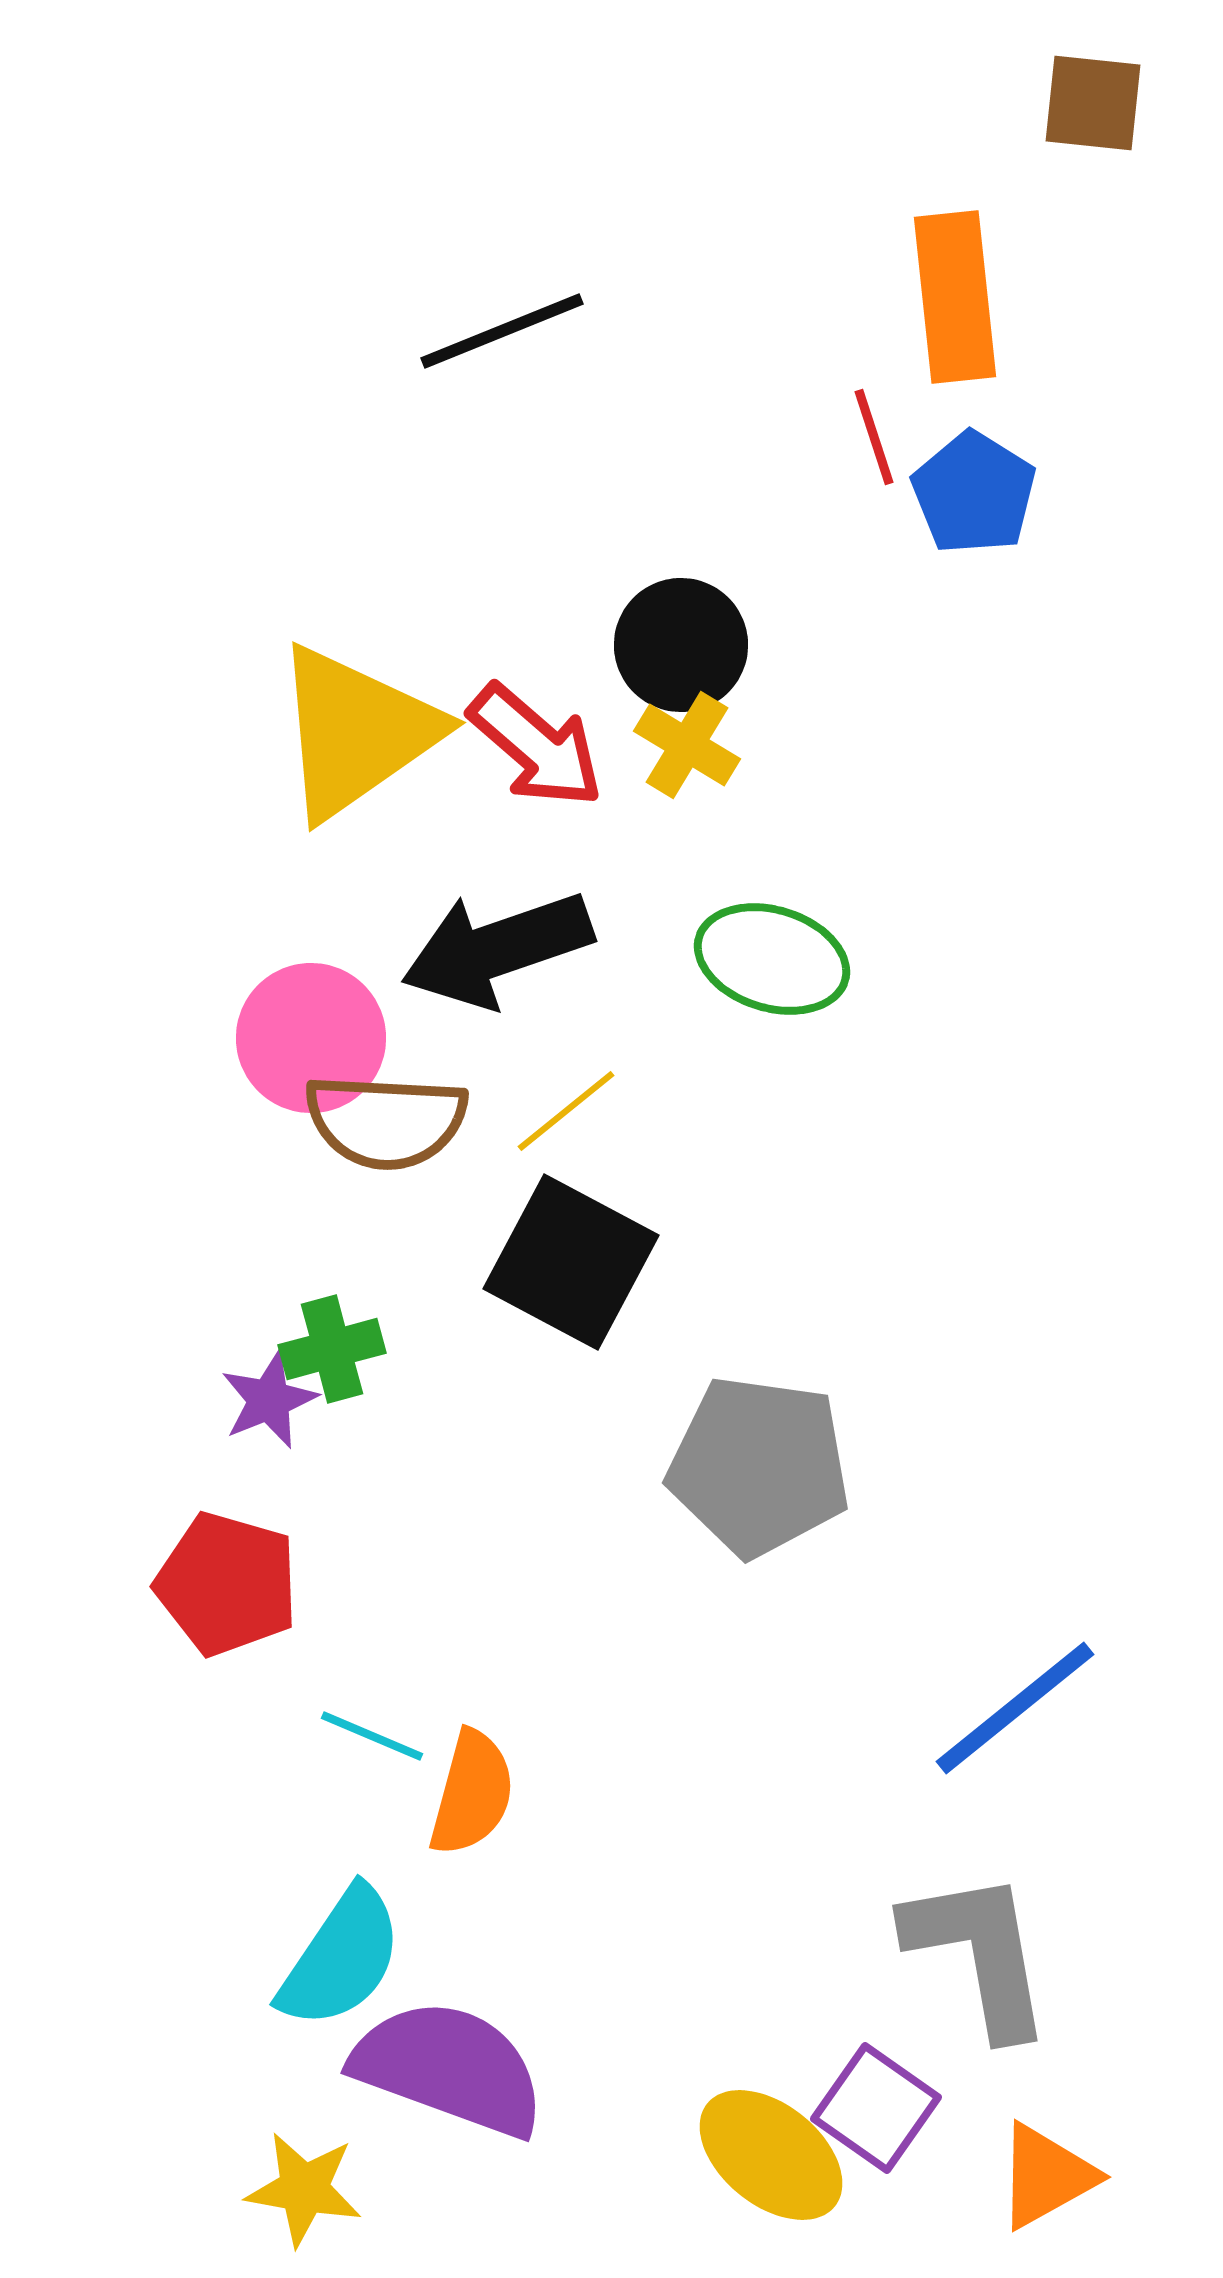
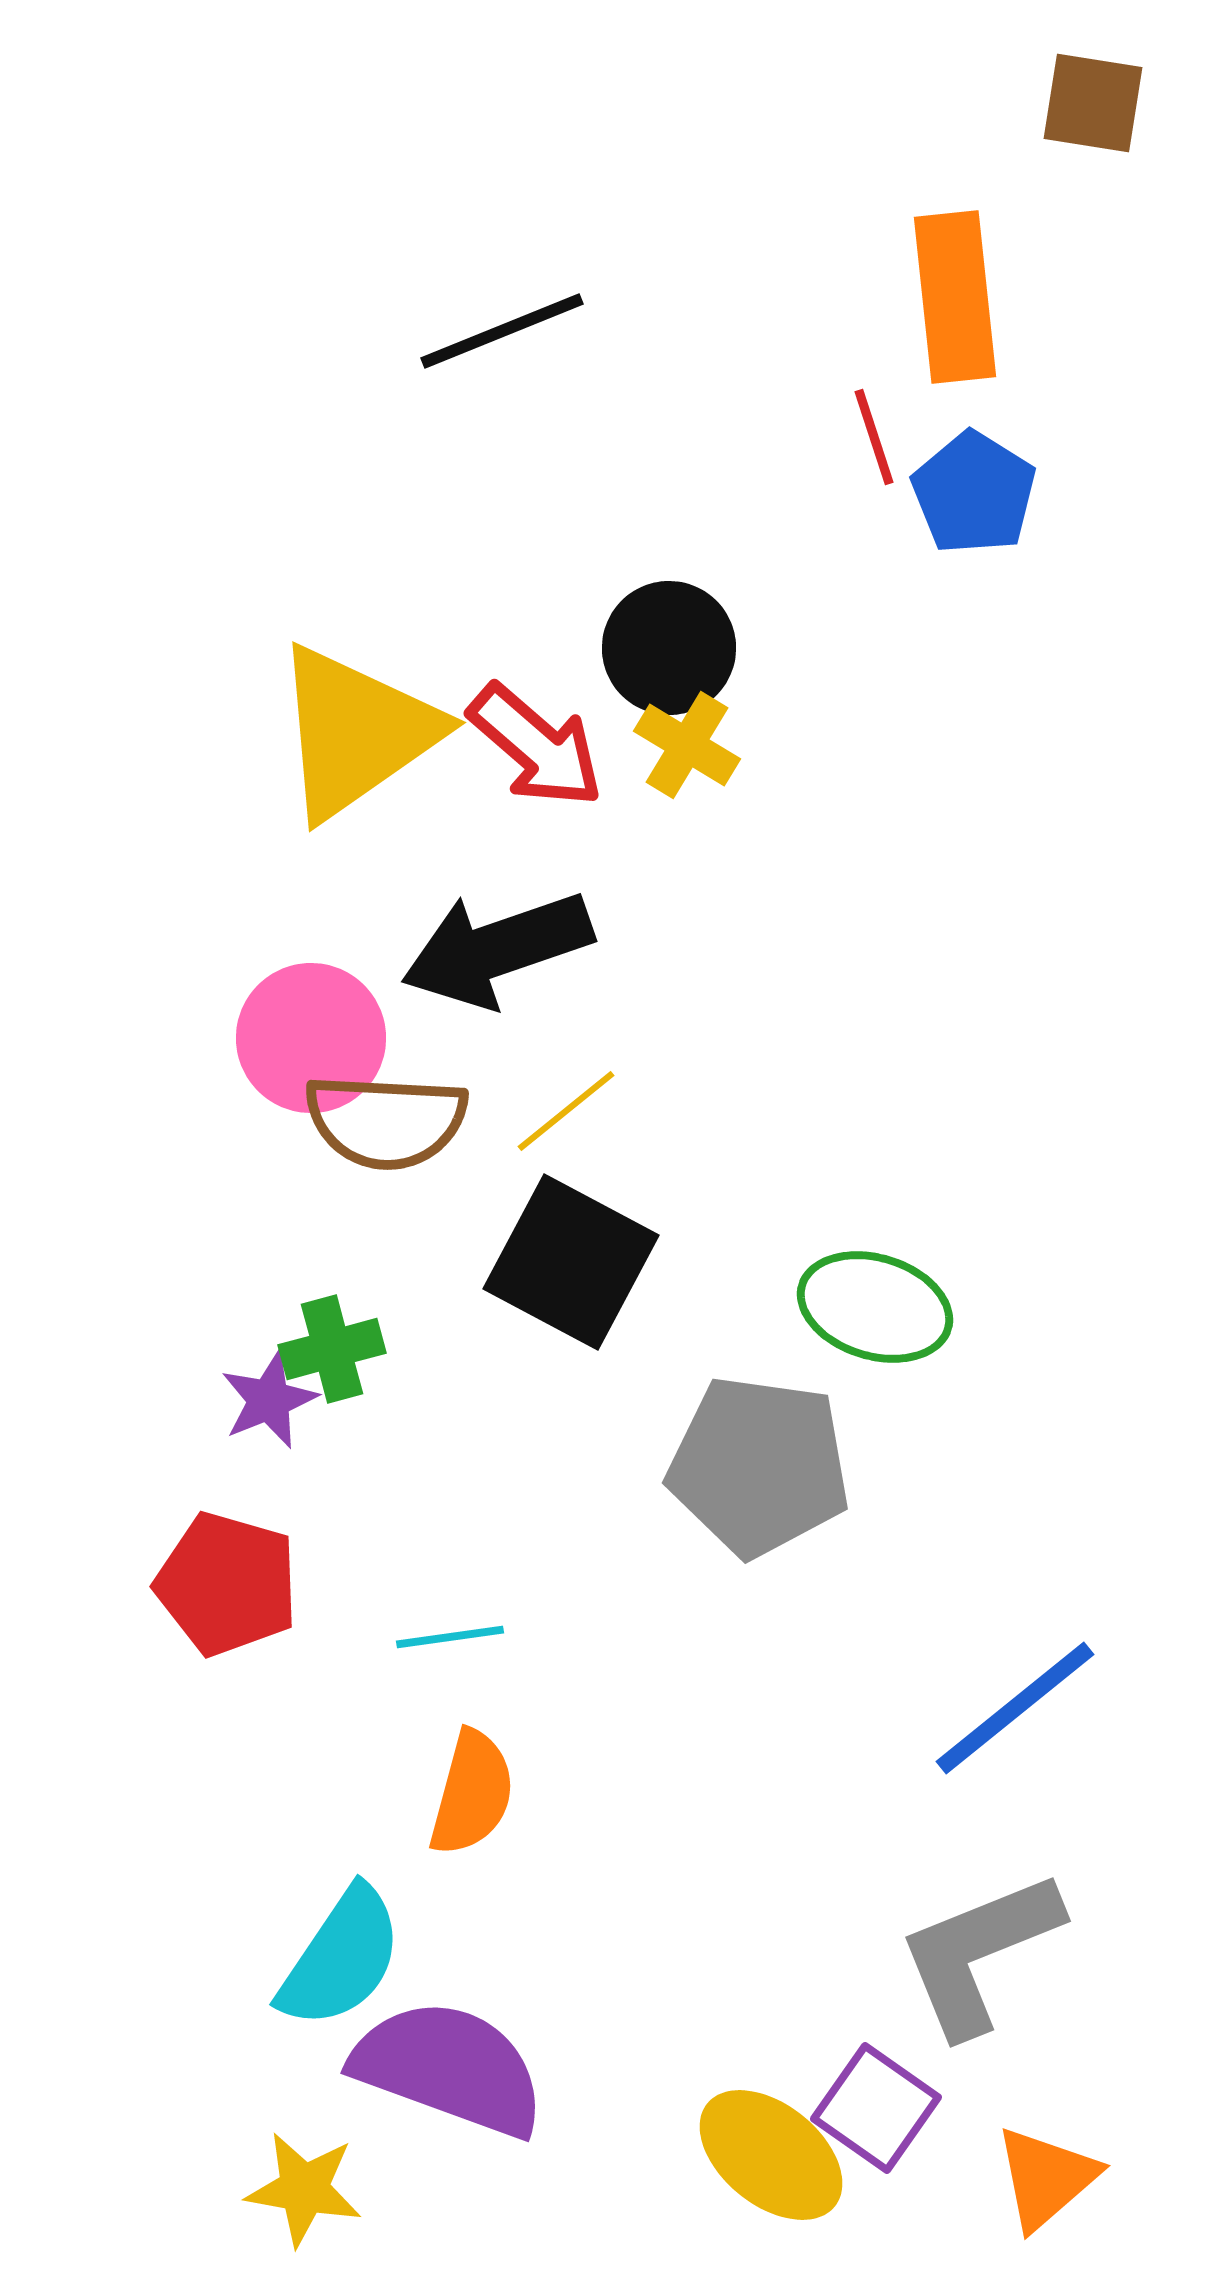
brown square: rotated 3 degrees clockwise
black circle: moved 12 px left, 3 px down
green ellipse: moved 103 px right, 348 px down
cyan line: moved 78 px right, 99 px up; rotated 31 degrees counterclockwise
gray L-shape: rotated 102 degrees counterclockwise
orange triangle: moved 2 px down; rotated 12 degrees counterclockwise
